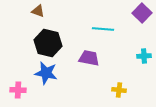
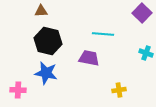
brown triangle: moved 3 px right; rotated 24 degrees counterclockwise
cyan line: moved 5 px down
black hexagon: moved 2 px up
cyan cross: moved 2 px right, 3 px up; rotated 24 degrees clockwise
yellow cross: rotated 16 degrees counterclockwise
